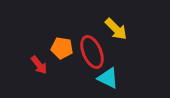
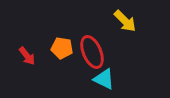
yellow arrow: moved 9 px right, 8 px up
red arrow: moved 12 px left, 9 px up
cyan triangle: moved 4 px left, 1 px down
